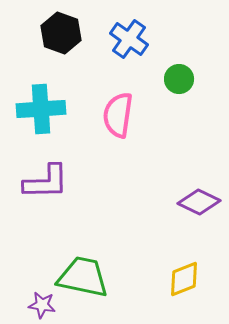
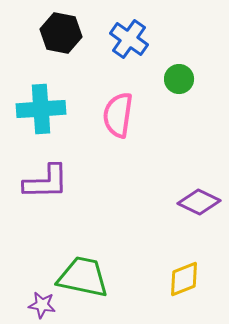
black hexagon: rotated 9 degrees counterclockwise
